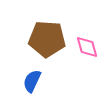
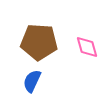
brown pentagon: moved 8 px left, 3 px down
